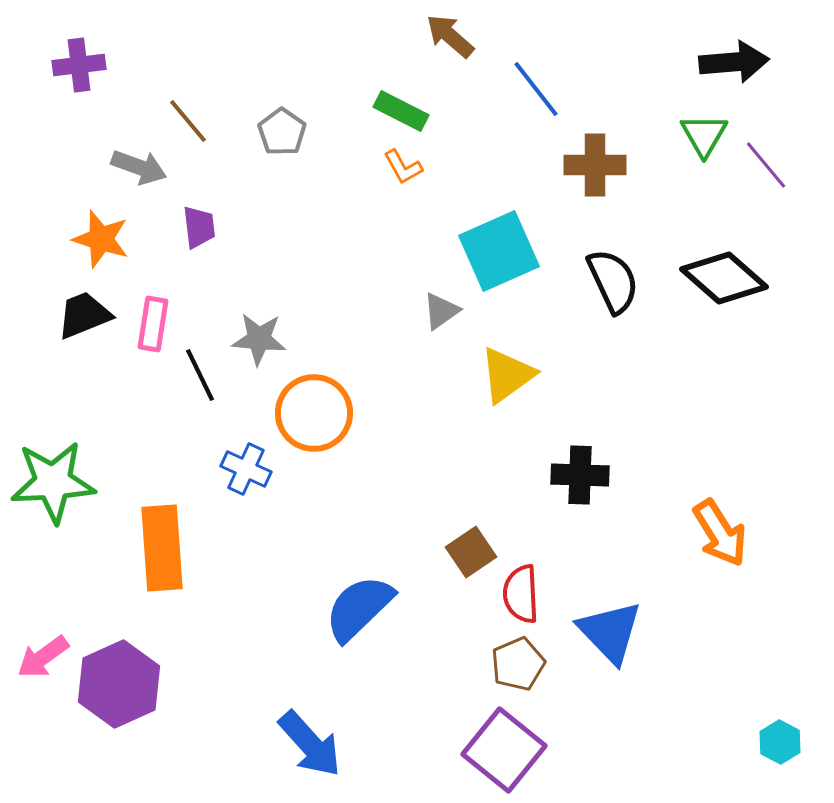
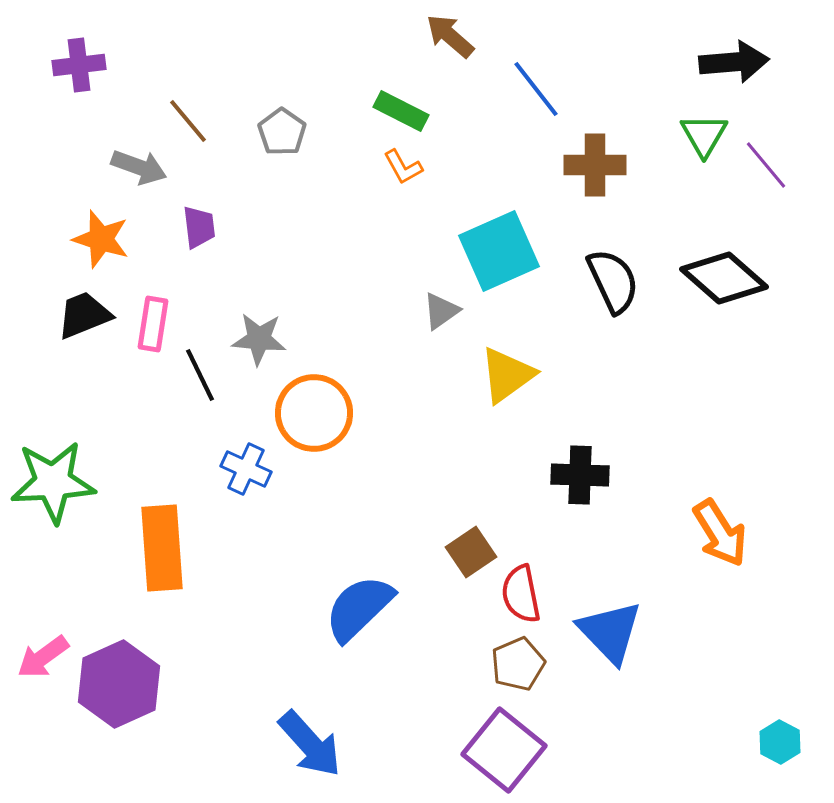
red semicircle: rotated 8 degrees counterclockwise
